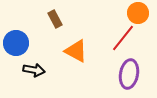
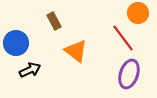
brown rectangle: moved 1 px left, 2 px down
red line: rotated 76 degrees counterclockwise
orange triangle: rotated 10 degrees clockwise
black arrow: moved 4 px left; rotated 35 degrees counterclockwise
purple ellipse: rotated 8 degrees clockwise
